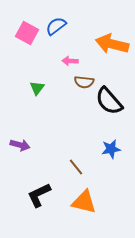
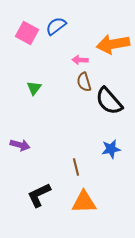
orange arrow: moved 1 px right; rotated 24 degrees counterclockwise
pink arrow: moved 10 px right, 1 px up
brown semicircle: rotated 66 degrees clockwise
green triangle: moved 3 px left
brown line: rotated 24 degrees clockwise
orange triangle: rotated 16 degrees counterclockwise
